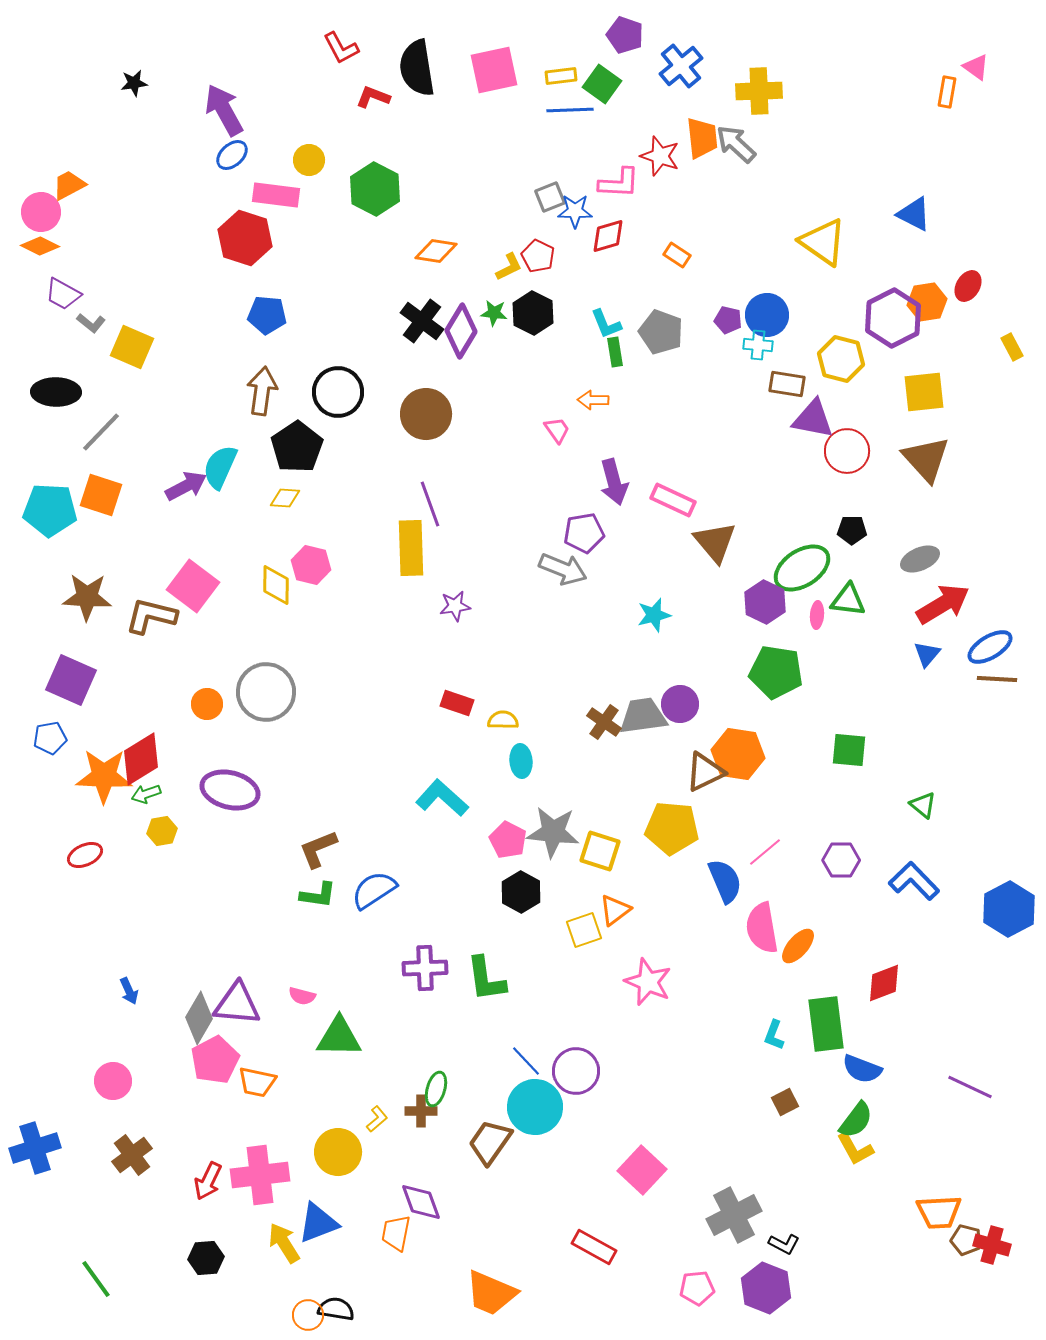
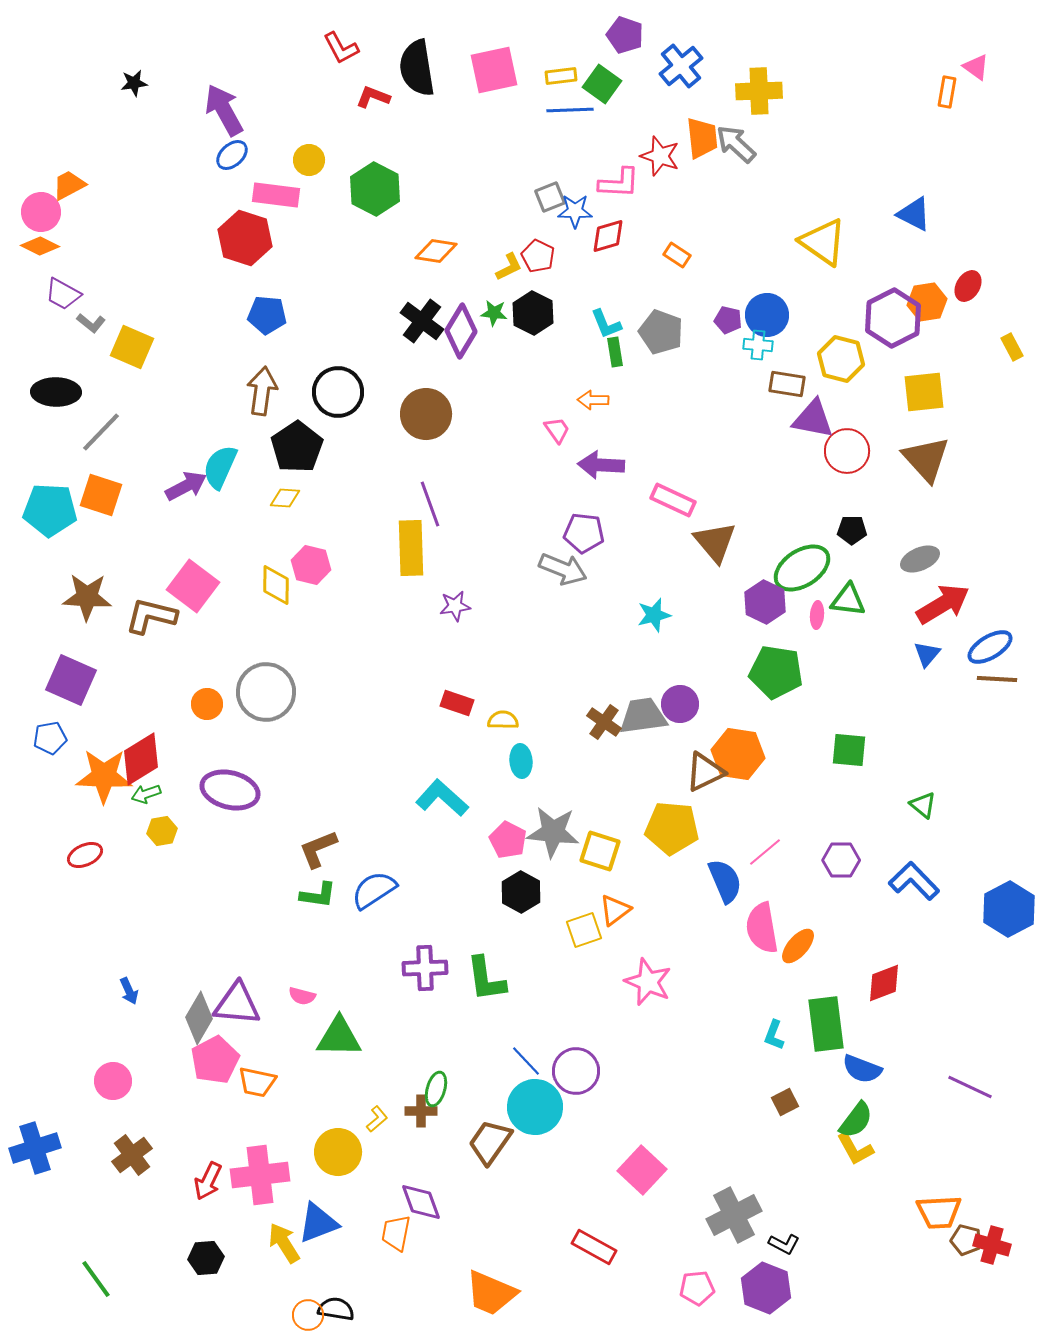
purple arrow at (614, 482): moved 13 px left, 17 px up; rotated 108 degrees clockwise
purple pentagon at (584, 533): rotated 15 degrees clockwise
